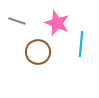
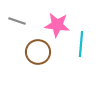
pink star: moved 2 px down; rotated 15 degrees counterclockwise
